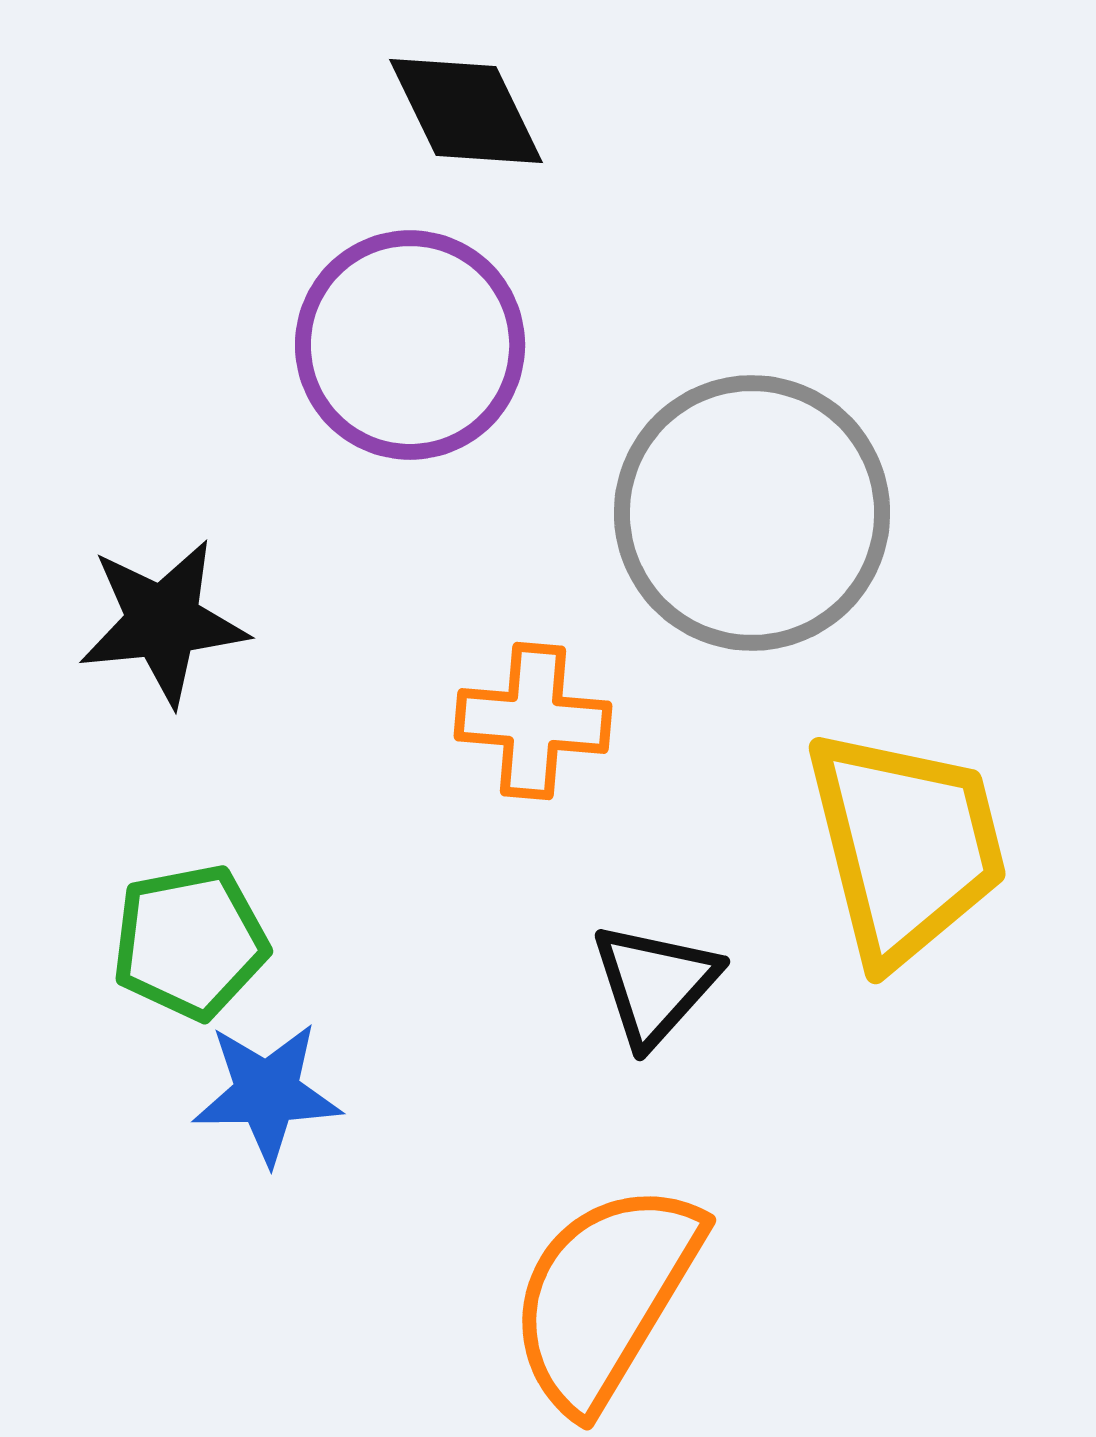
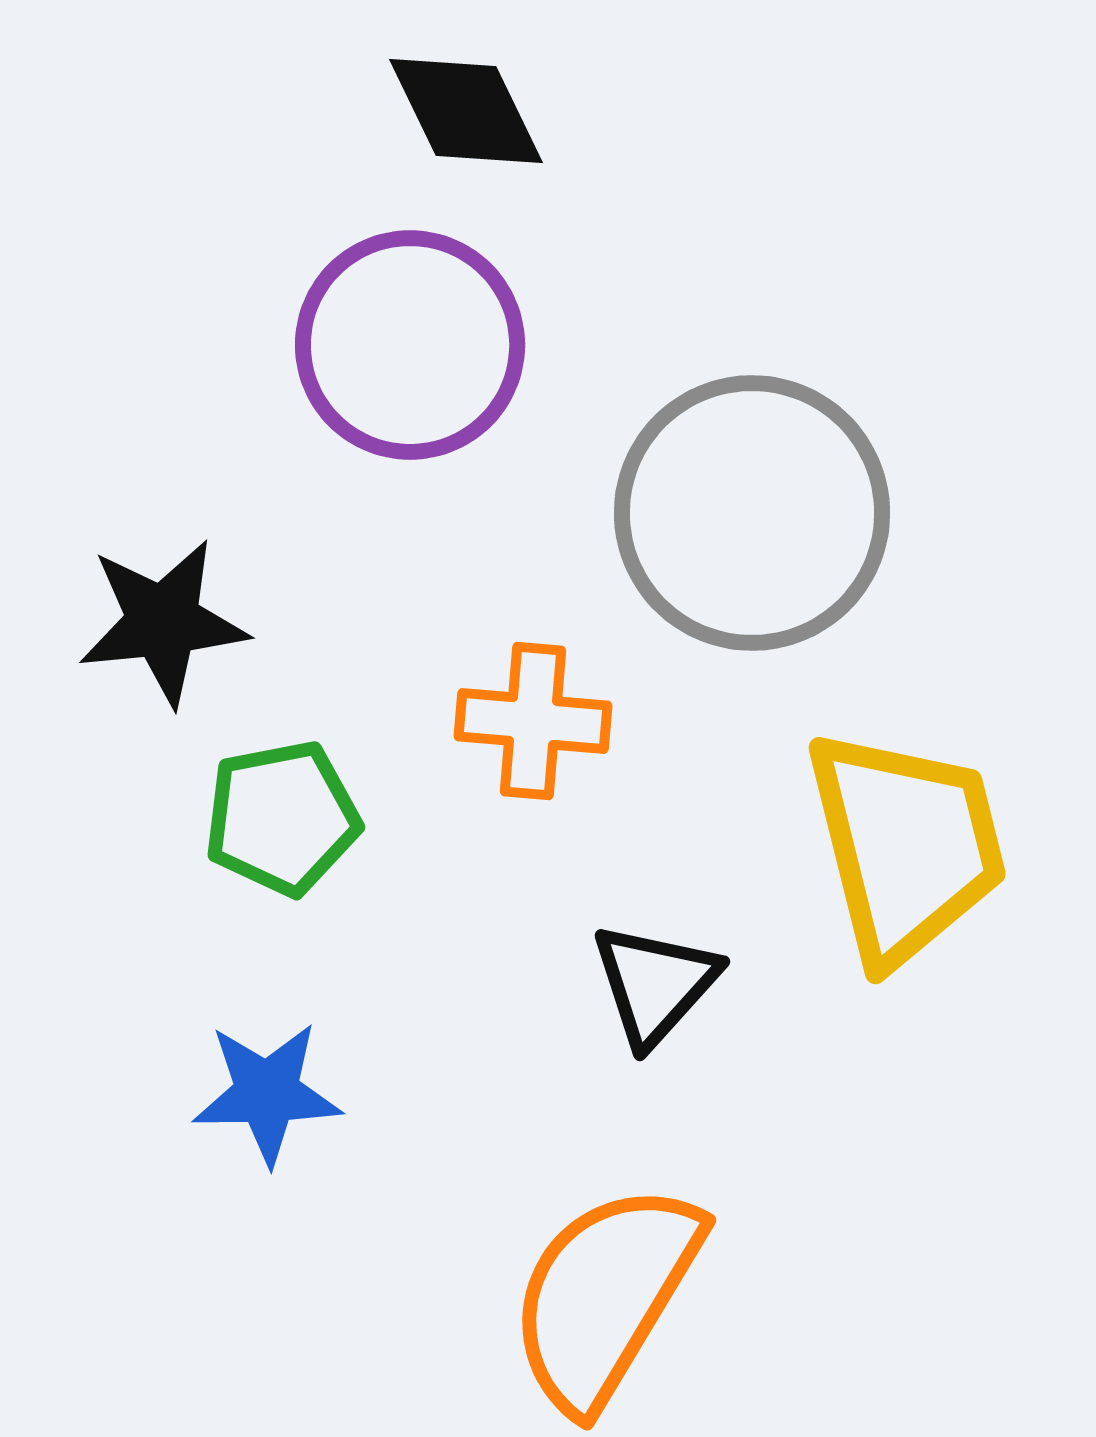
green pentagon: moved 92 px right, 124 px up
